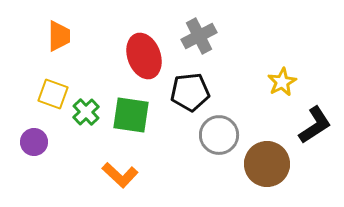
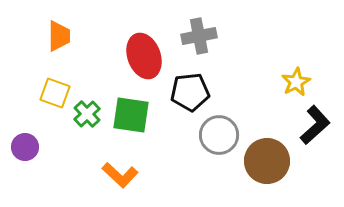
gray cross: rotated 16 degrees clockwise
yellow star: moved 14 px right
yellow square: moved 2 px right, 1 px up
green cross: moved 1 px right, 2 px down
black L-shape: rotated 9 degrees counterclockwise
purple circle: moved 9 px left, 5 px down
brown circle: moved 3 px up
